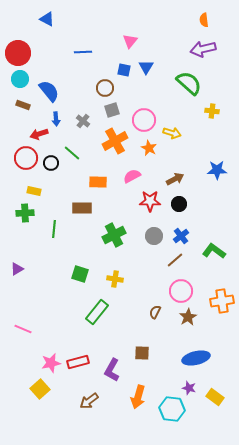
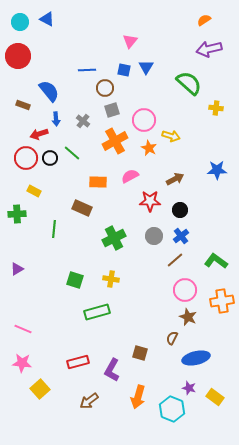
orange semicircle at (204, 20): rotated 64 degrees clockwise
purple arrow at (203, 49): moved 6 px right
blue line at (83, 52): moved 4 px right, 18 px down
red circle at (18, 53): moved 3 px down
cyan circle at (20, 79): moved 57 px up
yellow cross at (212, 111): moved 4 px right, 3 px up
yellow arrow at (172, 133): moved 1 px left, 3 px down
black circle at (51, 163): moved 1 px left, 5 px up
pink semicircle at (132, 176): moved 2 px left
yellow rectangle at (34, 191): rotated 16 degrees clockwise
black circle at (179, 204): moved 1 px right, 6 px down
brown rectangle at (82, 208): rotated 24 degrees clockwise
green cross at (25, 213): moved 8 px left, 1 px down
green cross at (114, 235): moved 3 px down
green L-shape at (214, 251): moved 2 px right, 10 px down
green square at (80, 274): moved 5 px left, 6 px down
yellow cross at (115, 279): moved 4 px left
pink circle at (181, 291): moved 4 px right, 1 px up
green rectangle at (97, 312): rotated 35 degrees clockwise
brown semicircle at (155, 312): moved 17 px right, 26 px down
brown star at (188, 317): rotated 18 degrees counterclockwise
brown square at (142, 353): moved 2 px left; rotated 14 degrees clockwise
pink star at (51, 363): moved 29 px left; rotated 18 degrees clockwise
cyan hexagon at (172, 409): rotated 15 degrees clockwise
